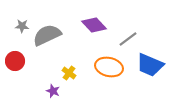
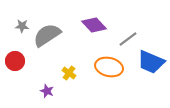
gray semicircle: rotated 8 degrees counterclockwise
blue trapezoid: moved 1 px right, 3 px up
purple star: moved 6 px left
